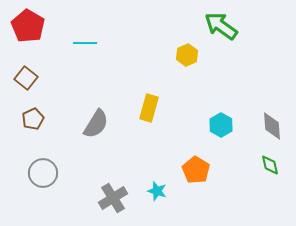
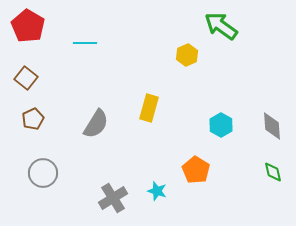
green diamond: moved 3 px right, 7 px down
